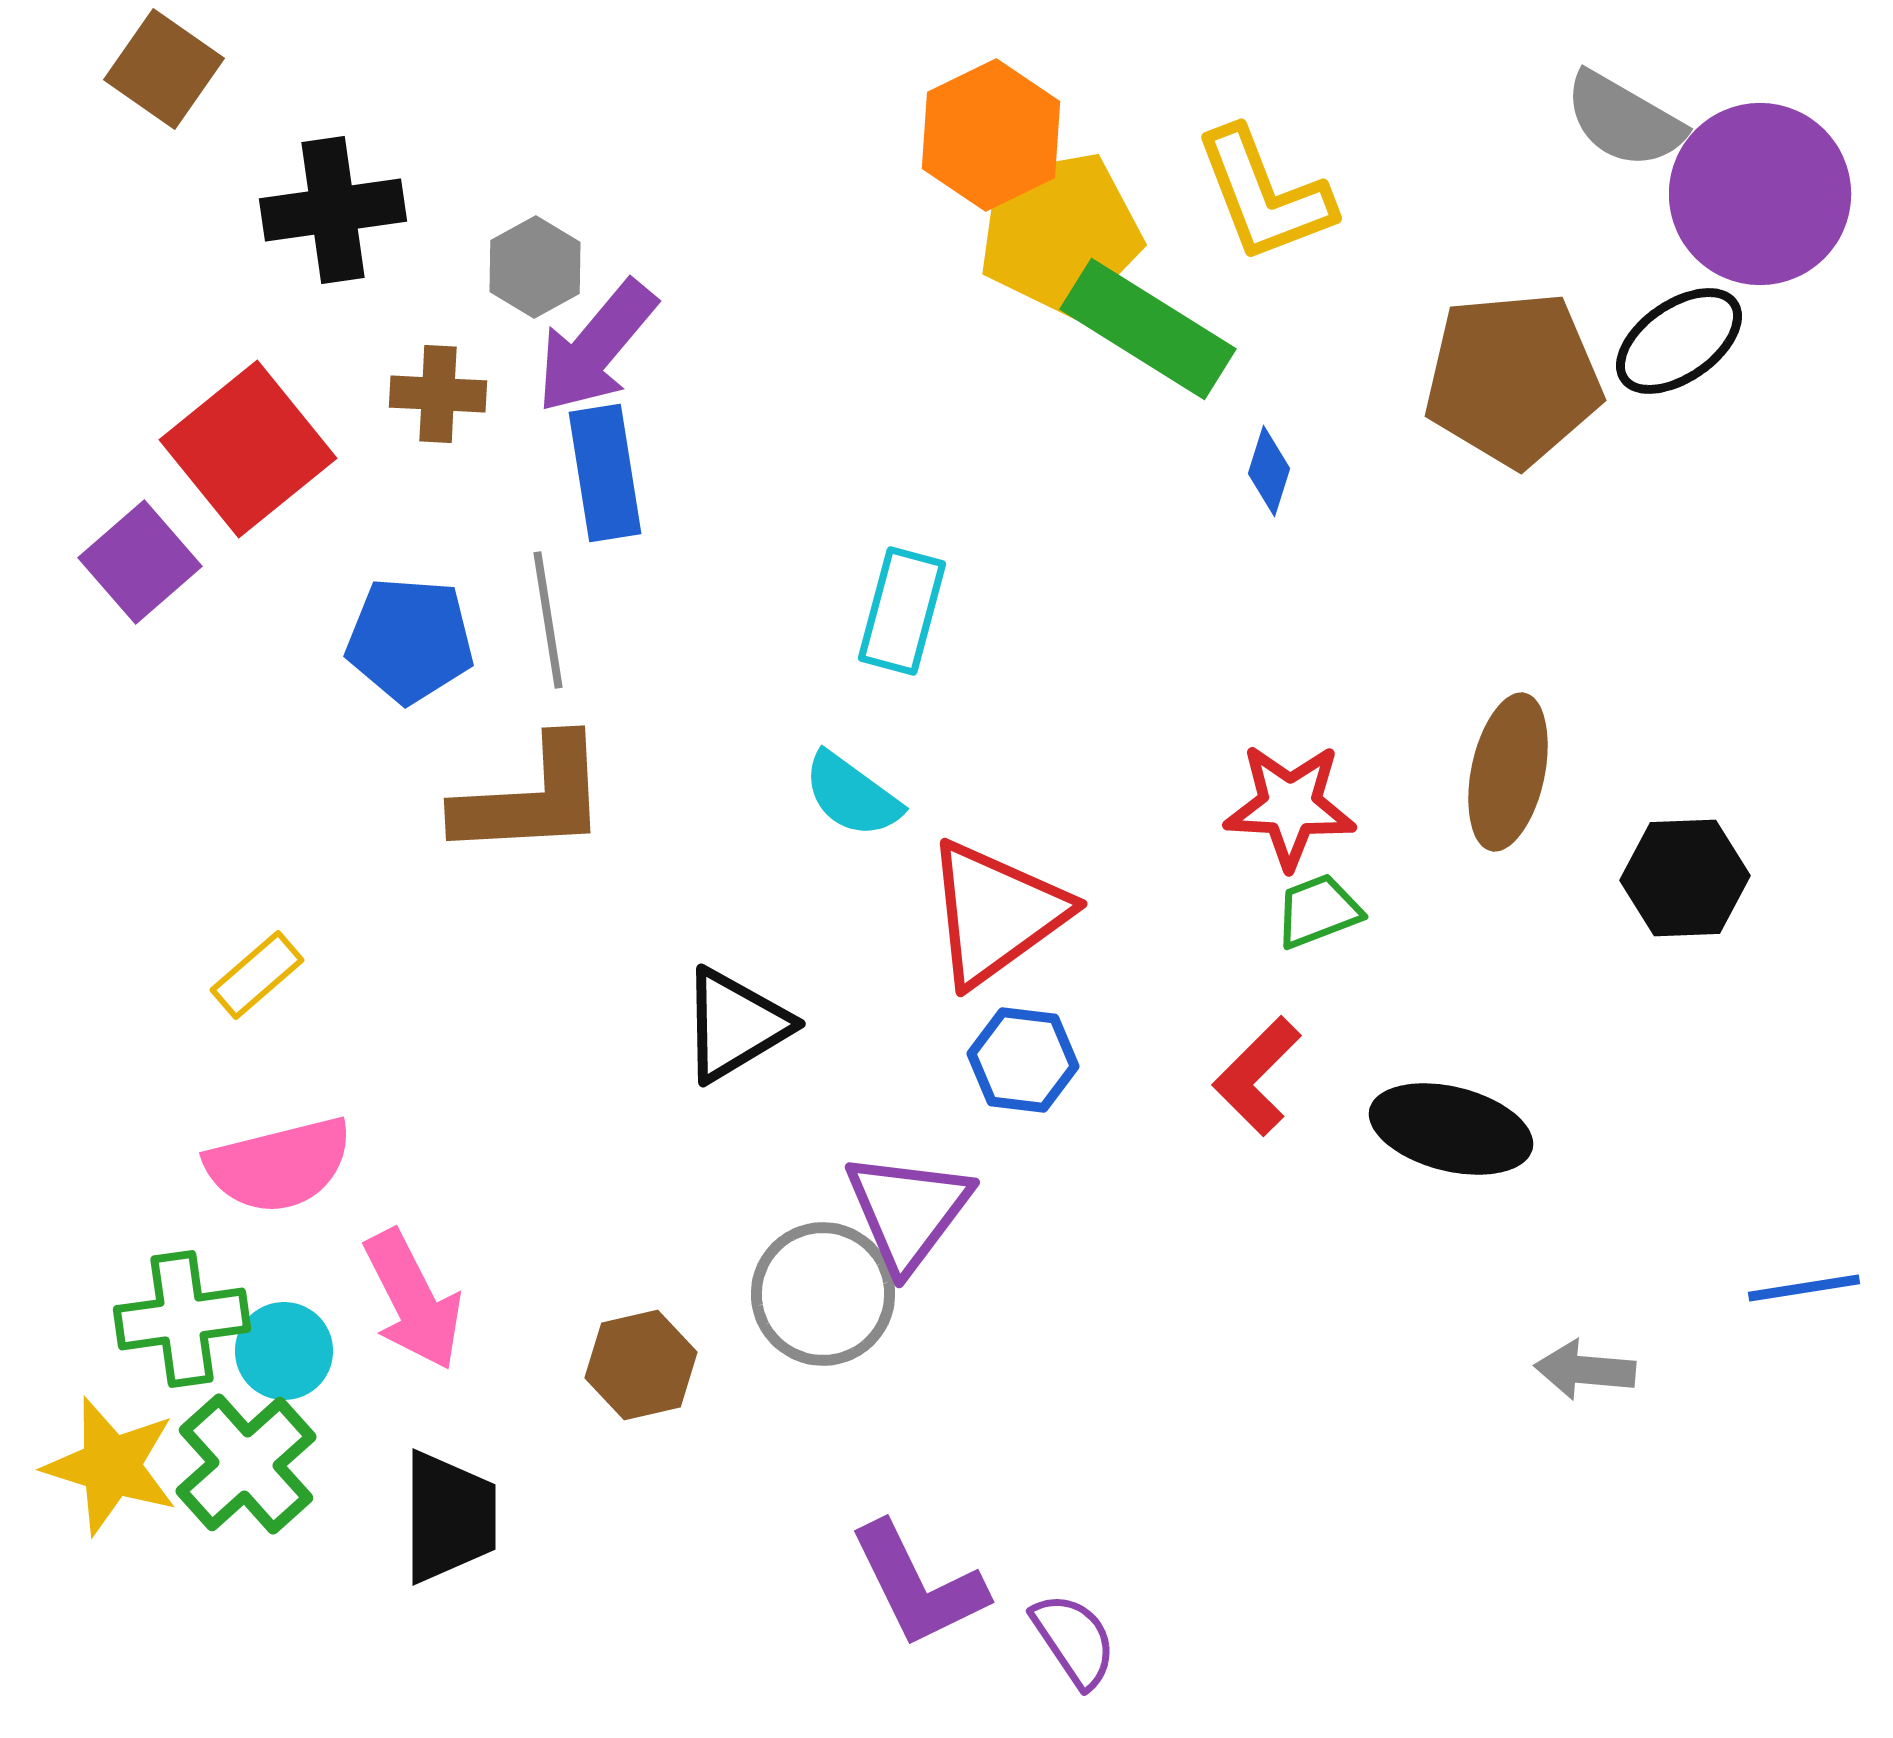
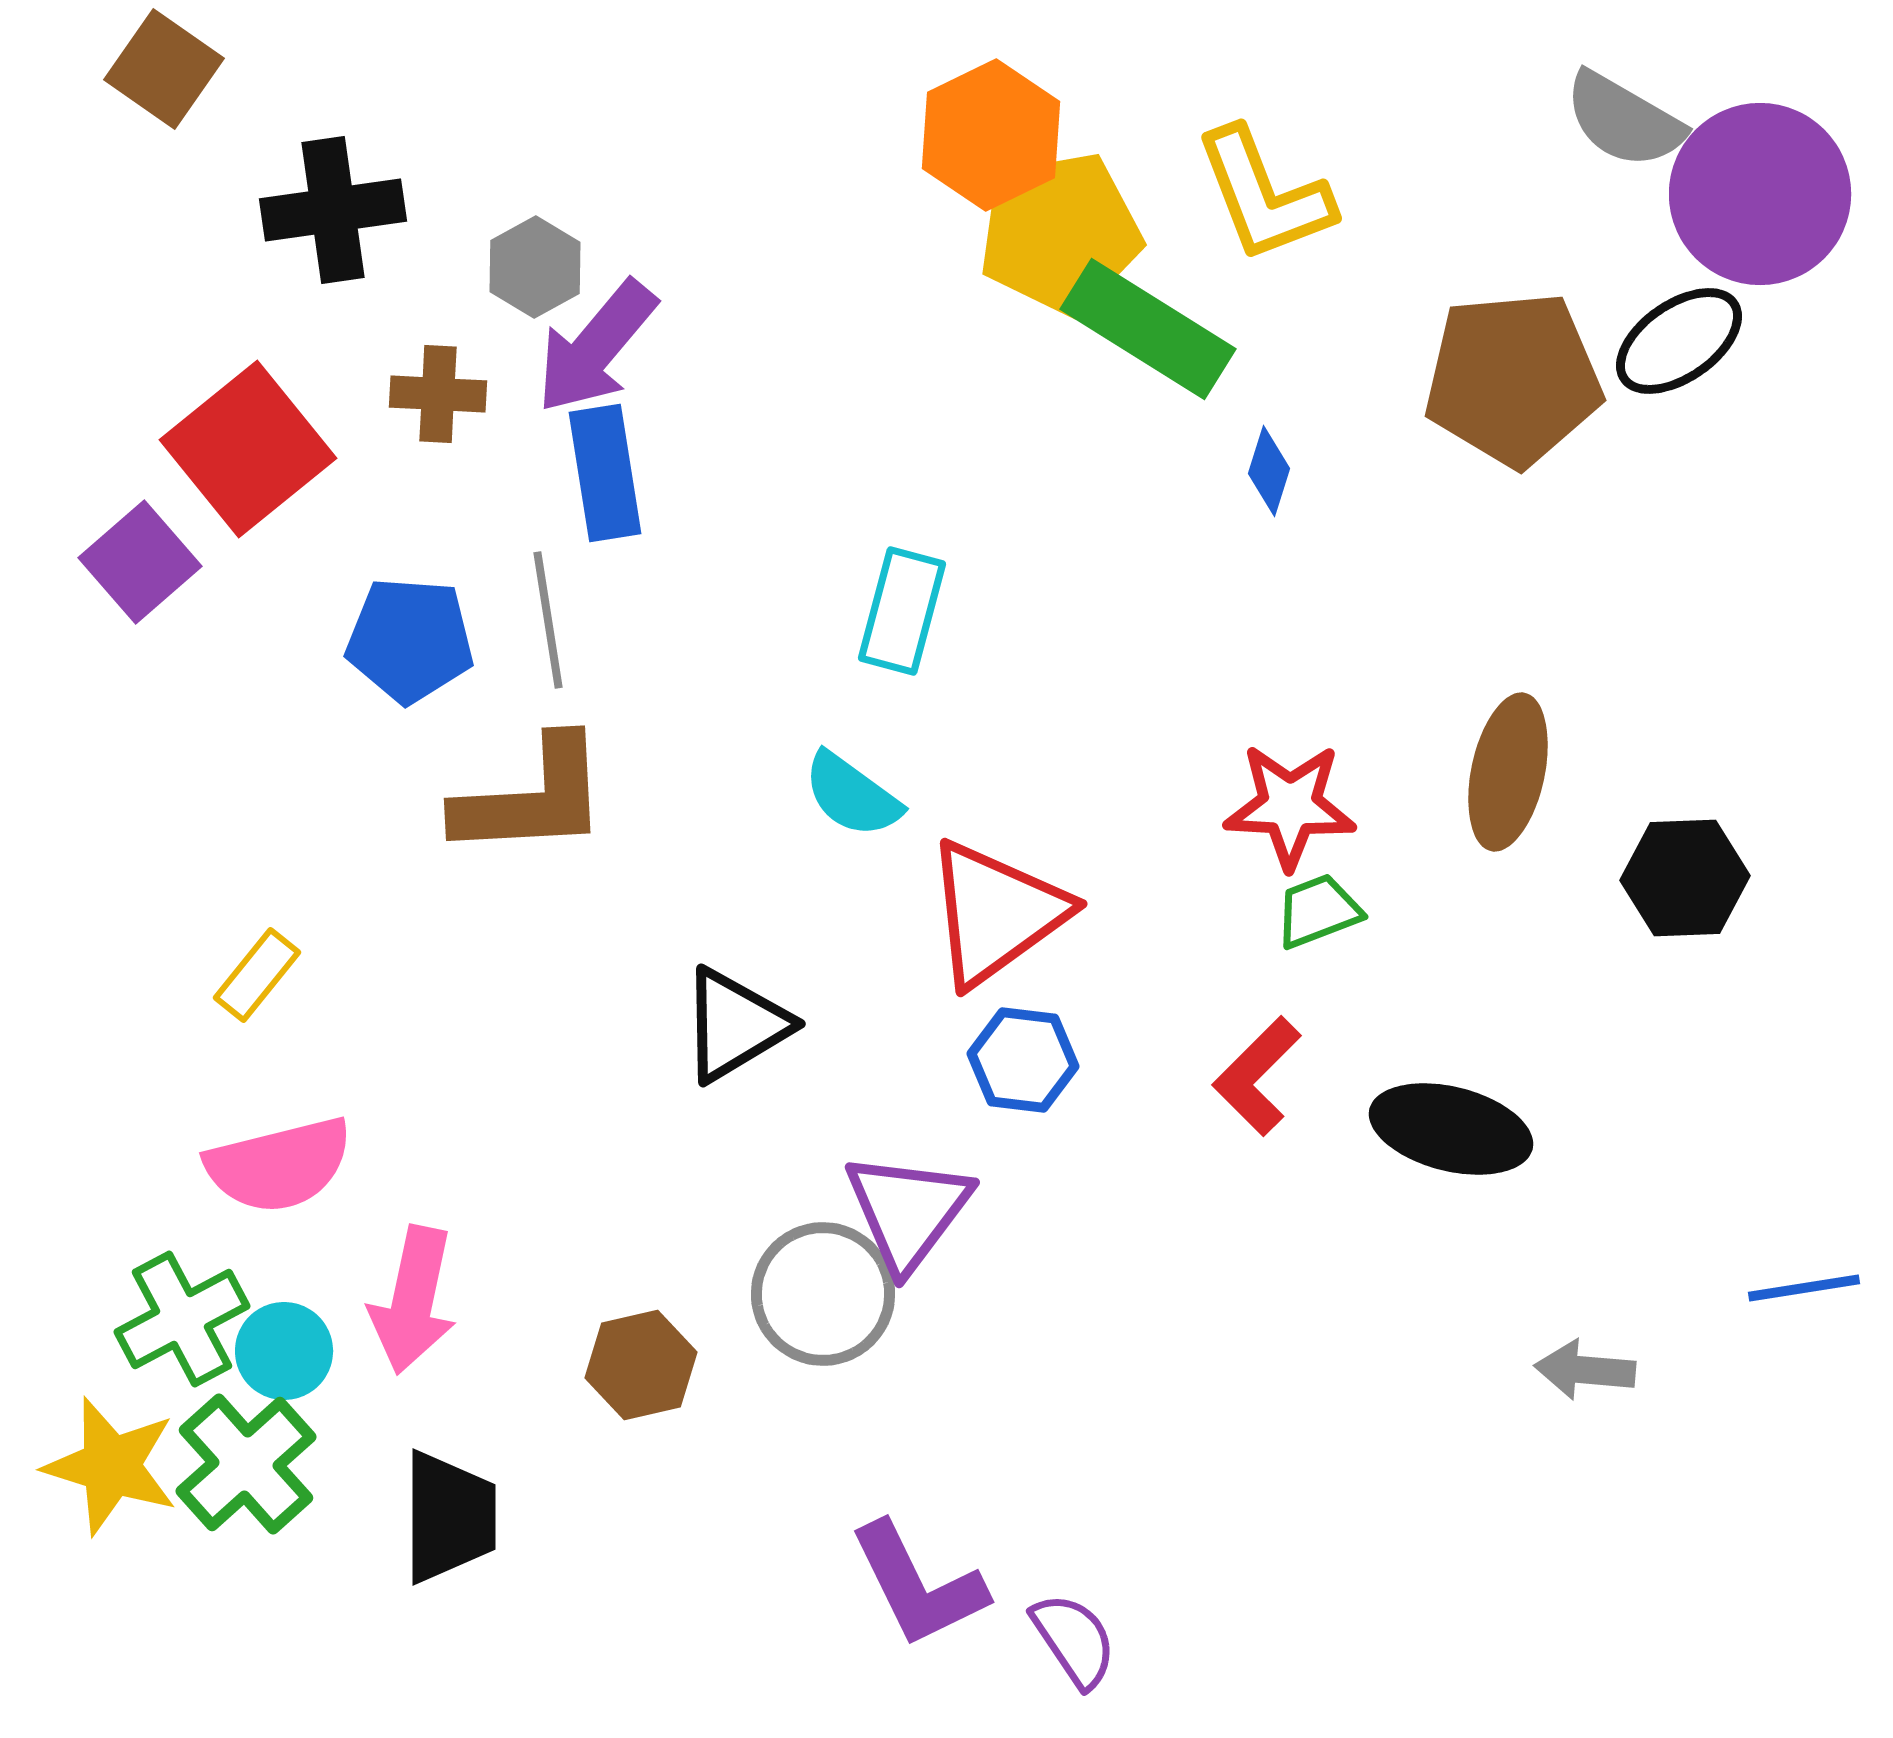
yellow rectangle at (257, 975): rotated 10 degrees counterclockwise
pink arrow at (413, 1300): rotated 39 degrees clockwise
green cross at (182, 1319): rotated 20 degrees counterclockwise
